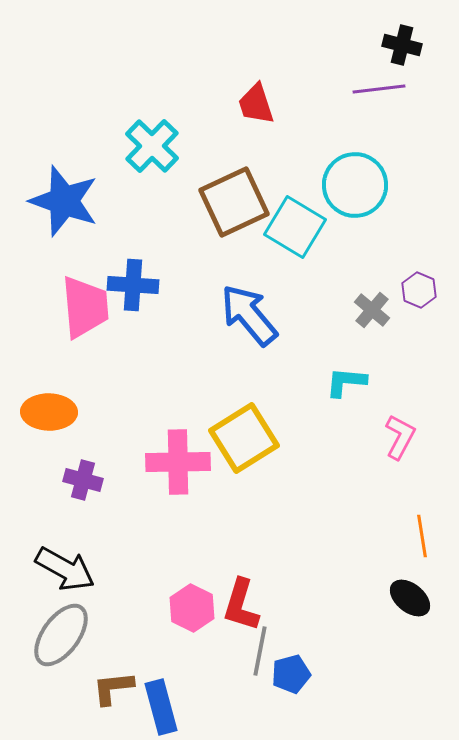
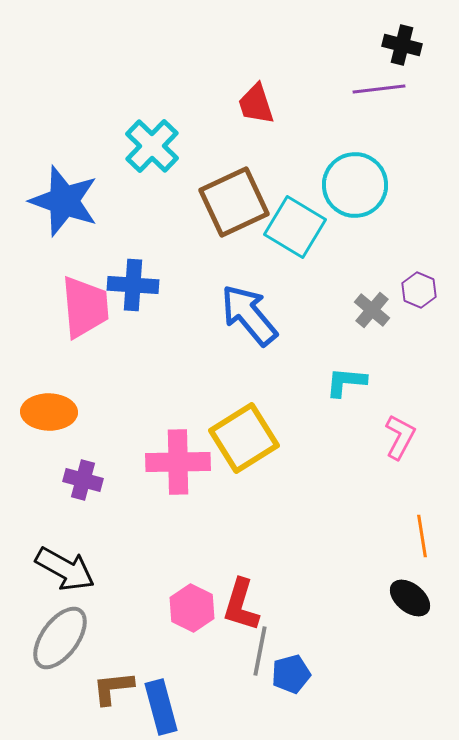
gray ellipse: moved 1 px left, 3 px down
